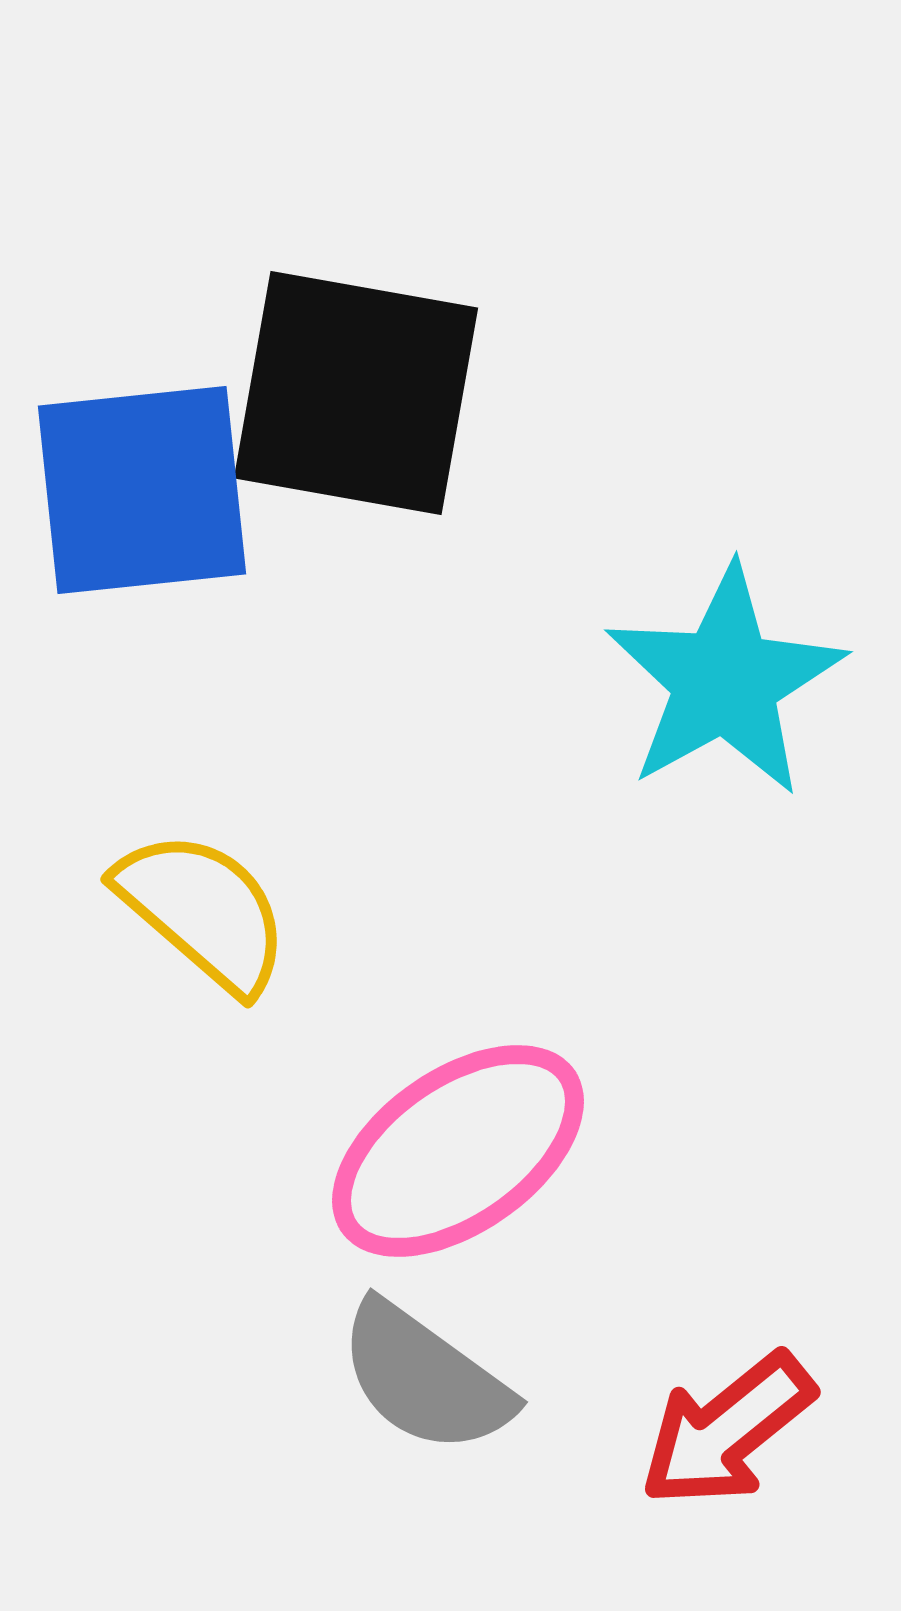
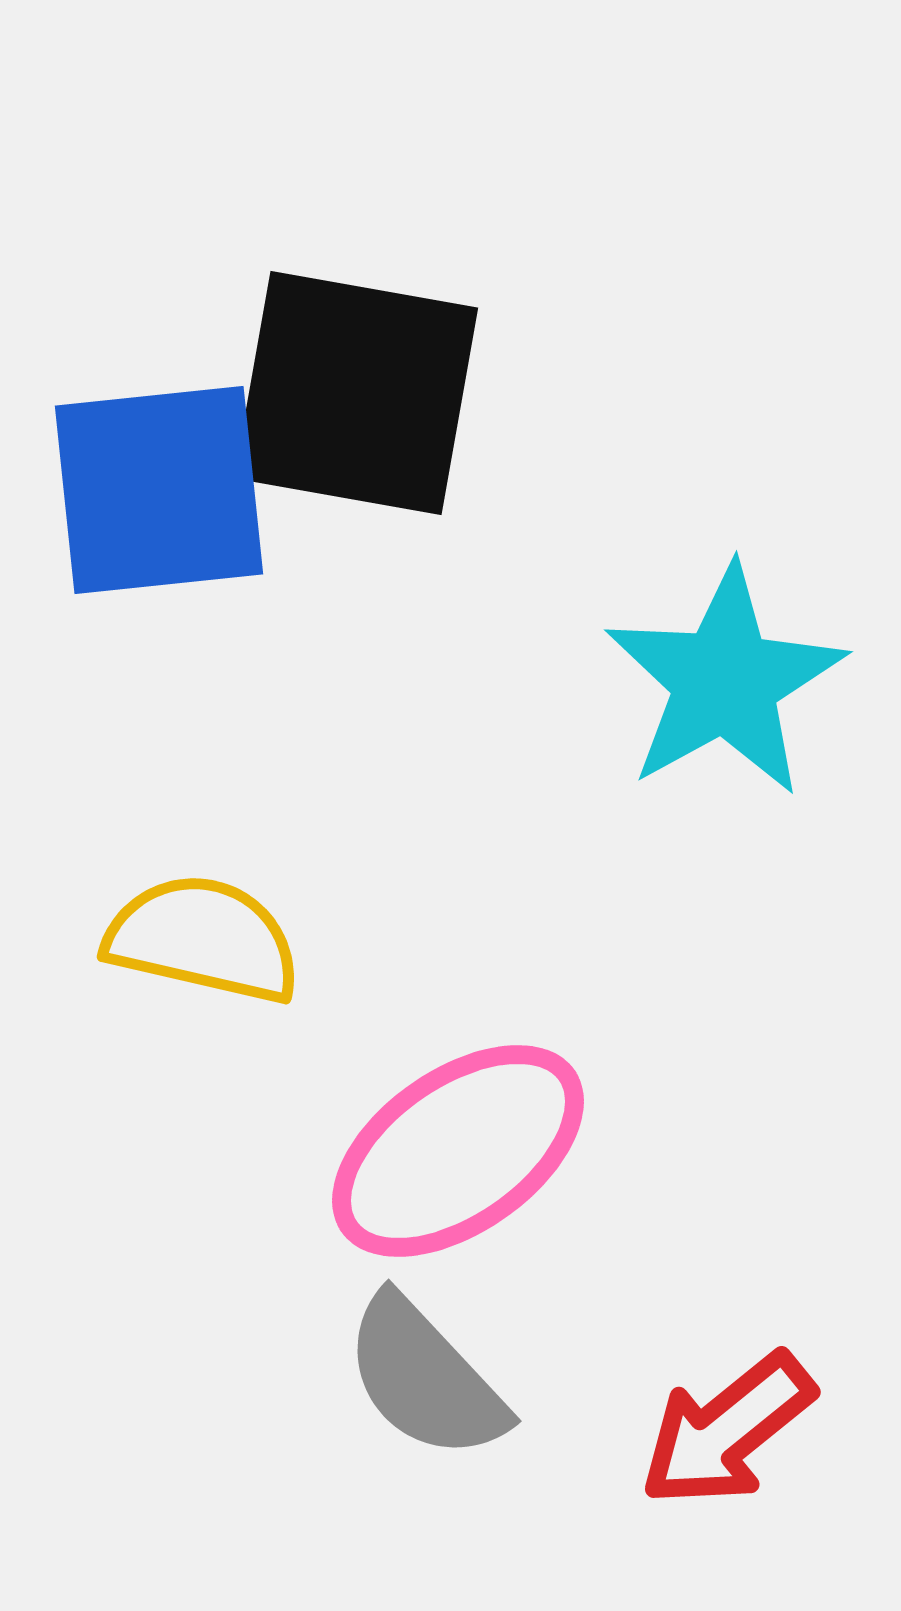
blue square: moved 17 px right
yellow semicircle: moved 28 px down; rotated 28 degrees counterclockwise
gray semicircle: rotated 11 degrees clockwise
